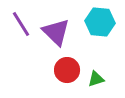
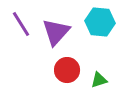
purple triangle: rotated 28 degrees clockwise
green triangle: moved 3 px right, 1 px down
